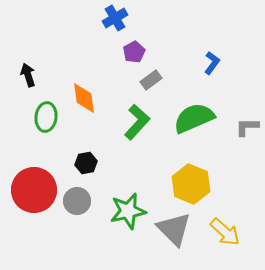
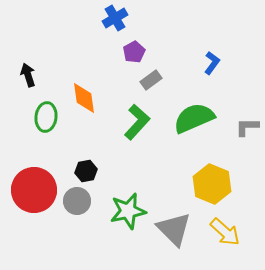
black hexagon: moved 8 px down
yellow hexagon: moved 21 px right
